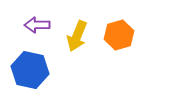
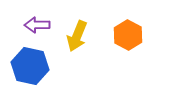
orange hexagon: moved 9 px right; rotated 16 degrees counterclockwise
blue hexagon: moved 4 px up
